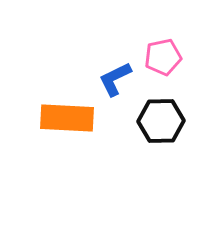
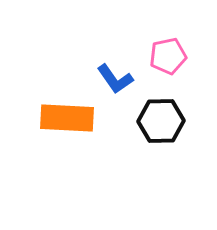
pink pentagon: moved 5 px right, 1 px up
blue L-shape: rotated 99 degrees counterclockwise
